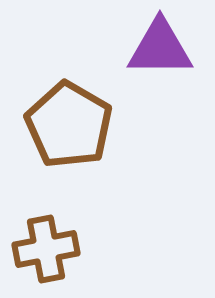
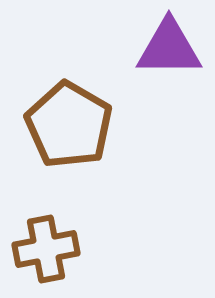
purple triangle: moved 9 px right
